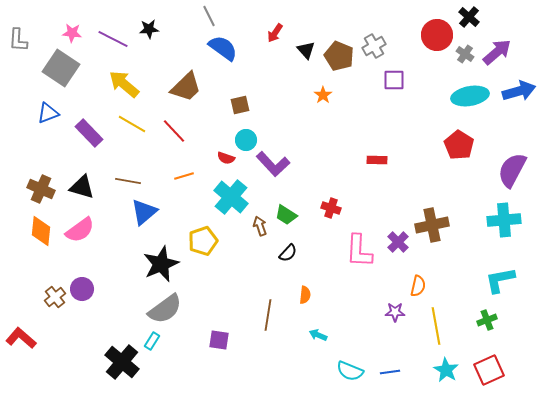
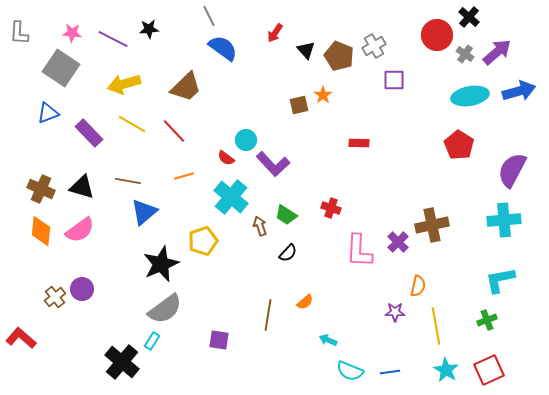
gray L-shape at (18, 40): moved 1 px right, 7 px up
yellow arrow at (124, 84): rotated 56 degrees counterclockwise
brown square at (240, 105): moved 59 px right
red semicircle at (226, 158): rotated 18 degrees clockwise
red rectangle at (377, 160): moved 18 px left, 17 px up
orange semicircle at (305, 295): moved 7 px down; rotated 42 degrees clockwise
cyan arrow at (318, 335): moved 10 px right, 5 px down
